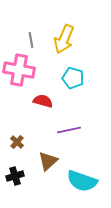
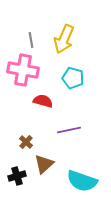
pink cross: moved 4 px right
brown cross: moved 9 px right
brown triangle: moved 4 px left, 3 px down
black cross: moved 2 px right
